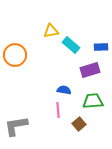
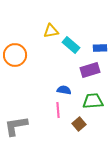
blue rectangle: moved 1 px left, 1 px down
